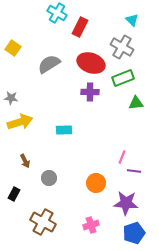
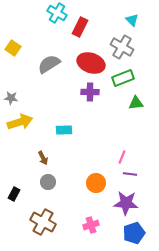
brown arrow: moved 18 px right, 3 px up
purple line: moved 4 px left, 3 px down
gray circle: moved 1 px left, 4 px down
